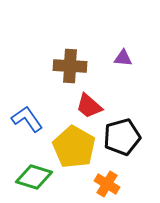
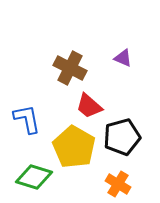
purple triangle: rotated 18 degrees clockwise
brown cross: moved 2 px down; rotated 24 degrees clockwise
blue L-shape: rotated 24 degrees clockwise
orange cross: moved 11 px right
